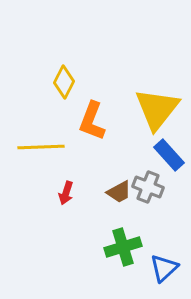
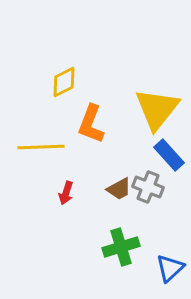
yellow diamond: rotated 36 degrees clockwise
orange L-shape: moved 1 px left, 3 px down
brown trapezoid: moved 3 px up
green cross: moved 2 px left
blue triangle: moved 6 px right
